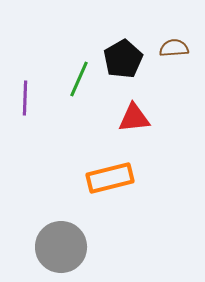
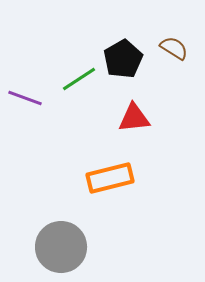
brown semicircle: rotated 36 degrees clockwise
green line: rotated 33 degrees clockwise
purple line: rotated 72 degrees counterclockwise
